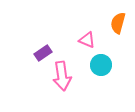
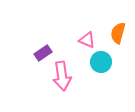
orange semicircle: moved 10 px down
cyan circle: moved 3 px up
